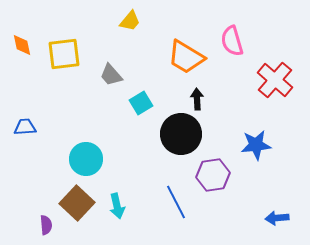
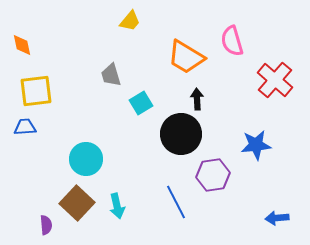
yellow square: moved 28 px left, 37 px down
gray trapezoid: rotated 25 degrees clockwise
